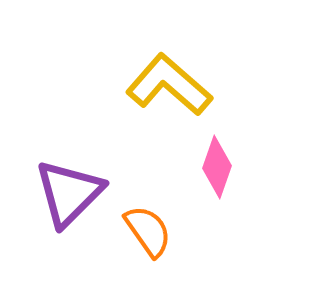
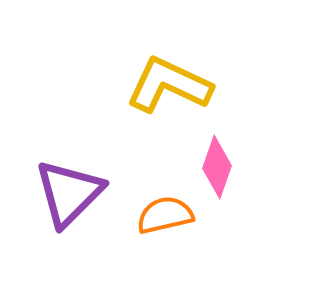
yellow L-shape: rotated 16 degrees counterclockwise
orange semicircle: moved 17 px right, 16 px up; rotated 68 degrees counterclockwise
